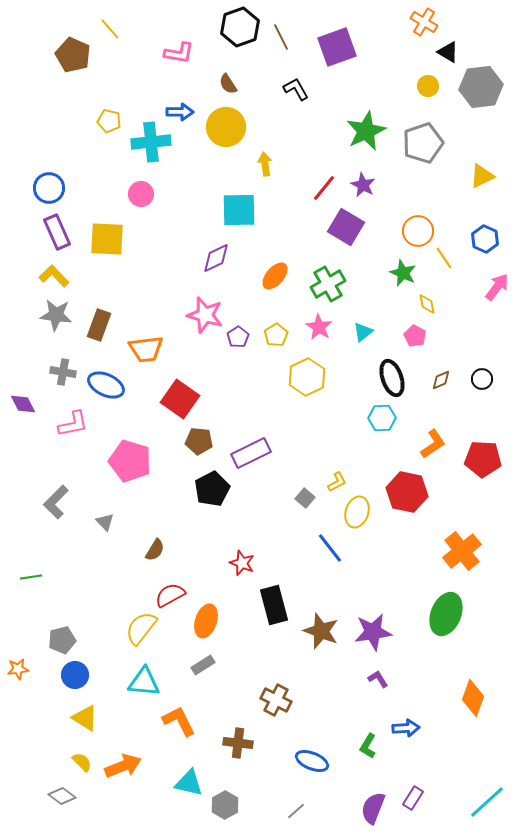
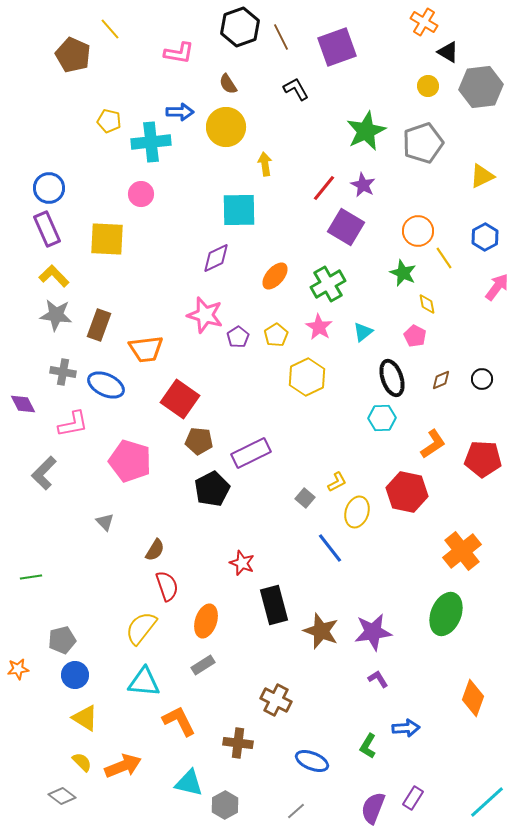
purple rectangle at (57, 232): moved 10 px left, 3 px up
blue hexagon at (485, 239): moved 2 px up; rotated 8 degrees clockwise
gray L-shape at (56, 502): moved 12 px left, 29 px up
red semicircle at (170, 595): moved 3 px left, 9 px up; rotated 100 degrees clockwise
